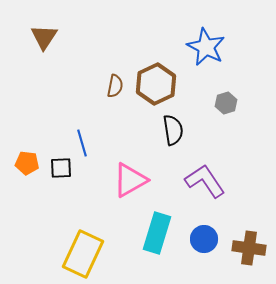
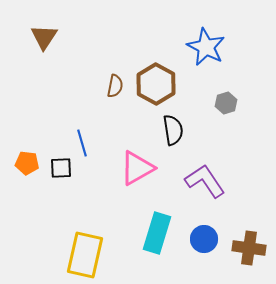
brown hexagon: rotated 6 degrees counterclockwise
pink triangle: moved 7 px right, 12 px up
yellow rectangle: moved 2 px right, 1 px down; rotated 12 degrees counterclockwise
